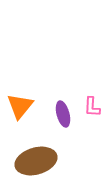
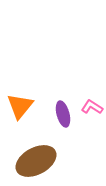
pink L-shape: rotated 120 degrees clockwise
brown ellipse: rotated 12 degrees counterclockwise
